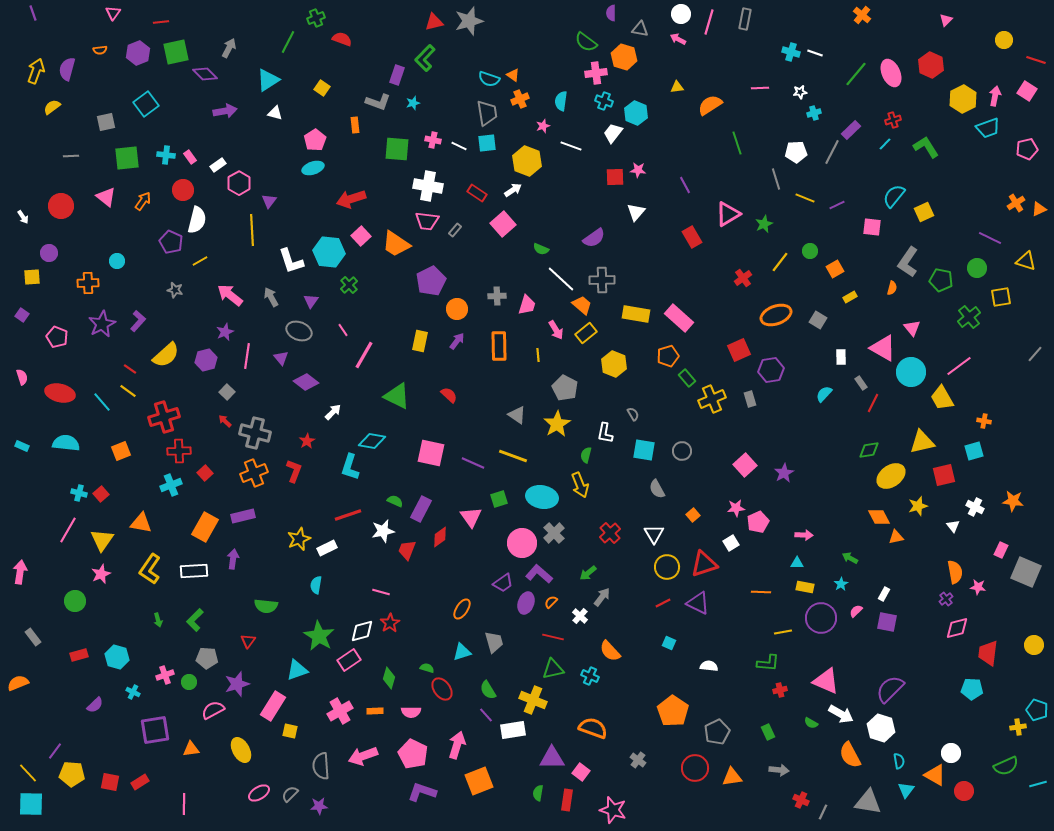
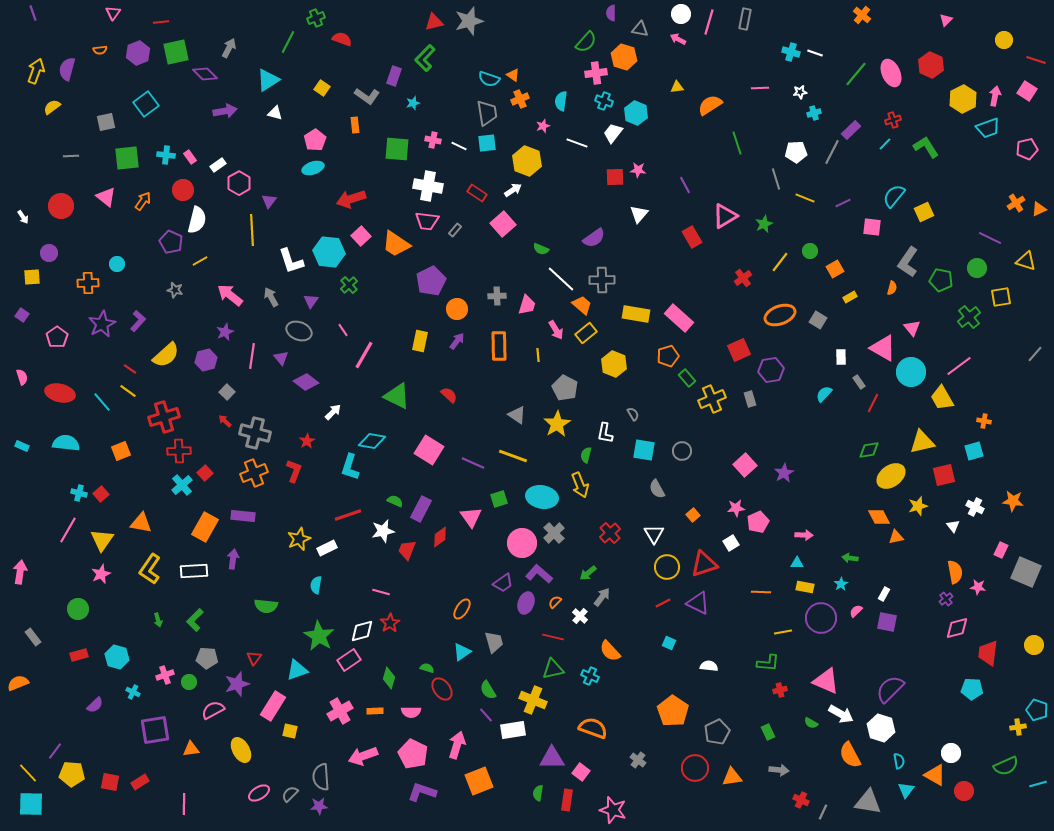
green semicircle at (586, 42): rotated 85 degrees counterclockwise
purple rectangle at (397, 75): moved 3 px left, 1 px down
gray L-shape at (378, 102): moved 11 px left, 6 px up; rotated 15 degrees clockwise
white line at (571, 146): moved 6 px right, 3 px up
purple line at (837, 205): moved 6 px right, 2 px up
white triangle at (636, 212): moved 3 px right, 2 px down
pink triangle at (728, 214): moved 3 px left, 2 px down
cyan circle at (117, 261): moved 3 px down
orange ellipse at (776, 315): moved 4 px right
pink pentagon at (57, 337): rotated 15 degrees clockwise
pink line at (247, 356): moved 5 px right
gray rectangle at (861, 383): moved 2 px left, 1 px up
pink square at (431, 453): moved 2 px left, 3 px up; rotated 20 degrees clockwise
cyan cross at (171, 485): moved 11 px right; rotated 20 degrees counterclockwise
purple rectangle at (243, 516): rotated 20 degrees clockwise
green arrow at (850, 558): rotated 21 degrees counterclockwise
green circle at (75, 601): moved 3 px right, 8 px down
orange semicircle at (551, 602): moved 4 px right
red triangle at (248, 641): moved 6 px right, 17 px down
cyan triangle at (462, 652): rotated 18 degrees counterclockwise
gray semicircle at (321, 766): moved 11 px down
